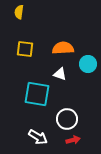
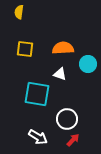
red arrow: rotated 32 degrees counterclockwise
